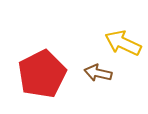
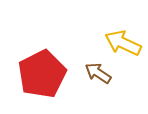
brown arrow: rotated 20 degrees clockwise
